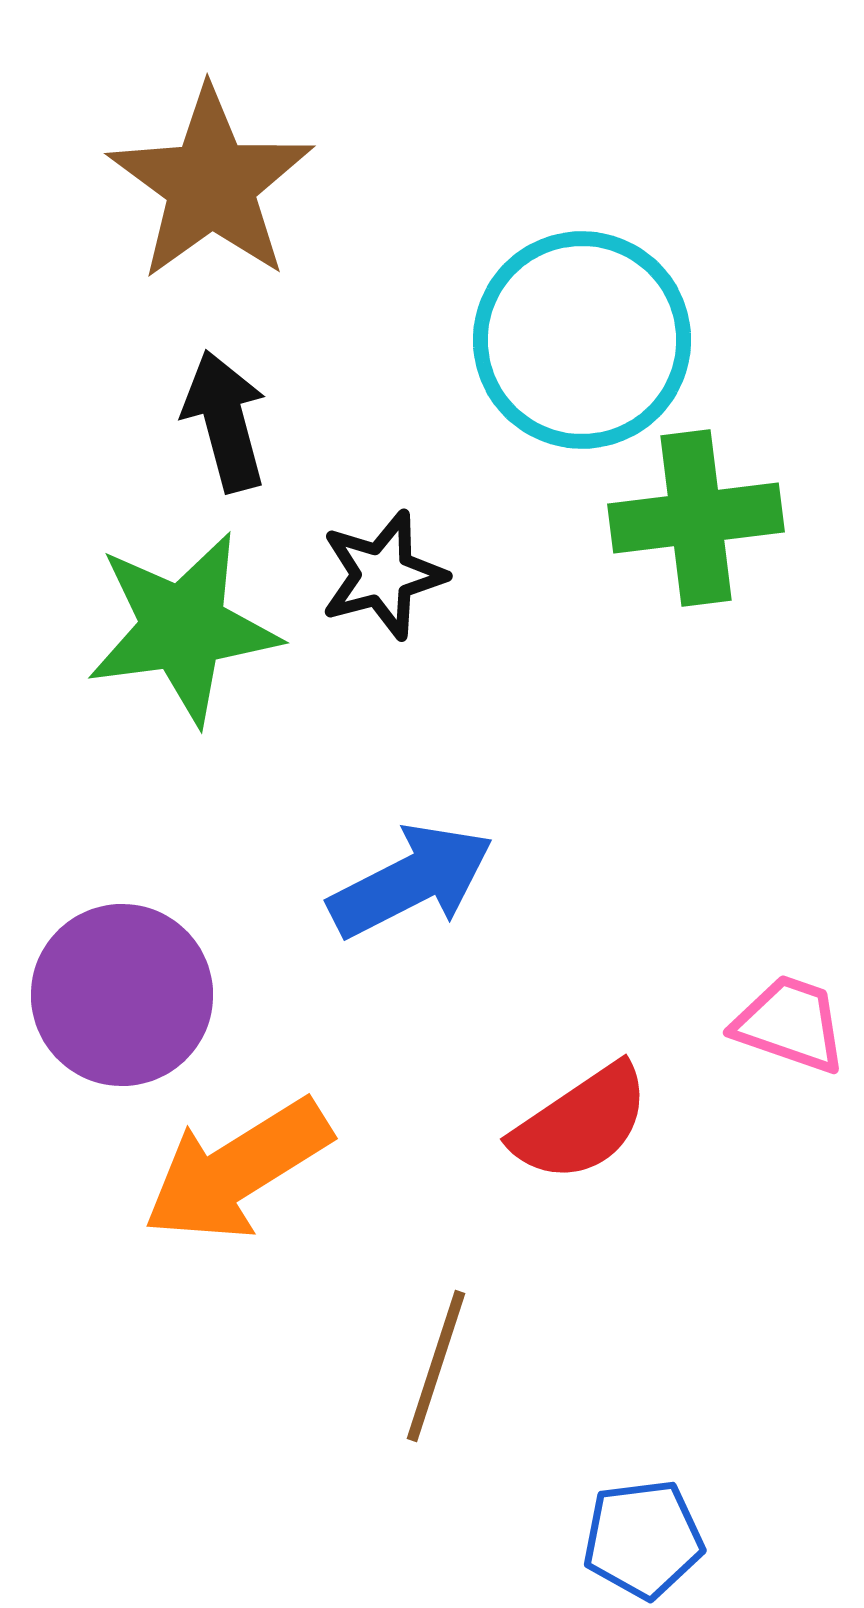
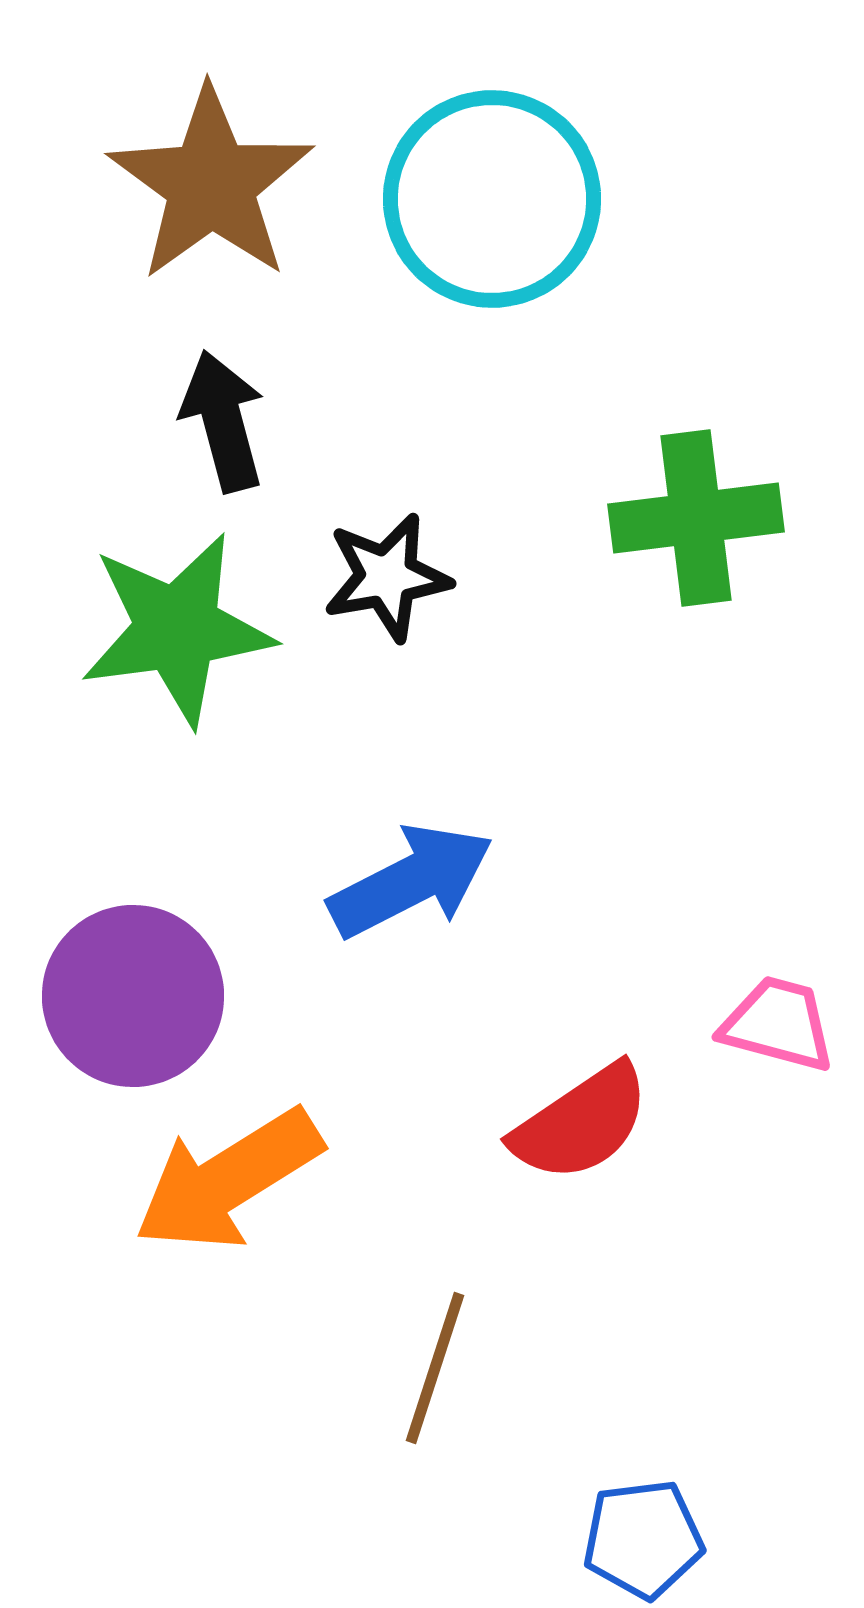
cyan circle: moved 90 px left, 141 px up
black arrow: moved 2 px left
black star: moved 4 px right, 2 px down; rotated 5 degrees clockwise
green star: moved 6 px left, 1 px down
purple circle: moved 11 px right, 1 px down
pink trapezoid: moved 12 px left; rotated 4 degrees counterclockwise
orange arrow: moved 9 px left, 10 px down
brown line: moved 1 px left, 2 px down
